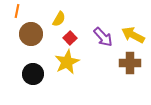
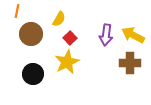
purple arrow: moved 3 px right, 2 px up; rotated 50 degrees clockwise
